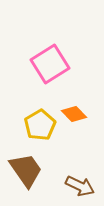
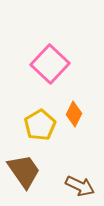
pink square: rotated 15 degrees counterclockwise
orange diamond: rotated 70 degrees clockwise
brown trapezoid: moved 2 px left, 1 px down
